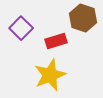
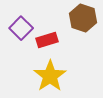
red rectangle: moved 9 px left, 1 px up
yellow star: moved 1 px down; rotated 12 degrees counterclockwise
